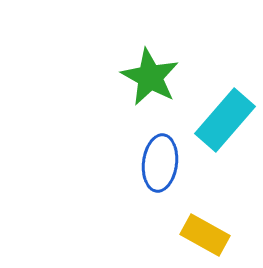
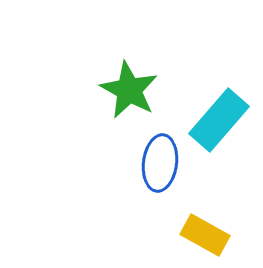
green star: moved 21 px left, 13 px down
cyan rectangle: moved 6 px left
